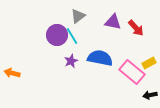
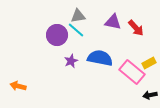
gray triangle: rotated 28 degrees clockwise
cyan line: moved 4 px right, 6 px up; rotated 18 degrees counterclockwise
orange arrow: moved 6 px right, 13 px down
